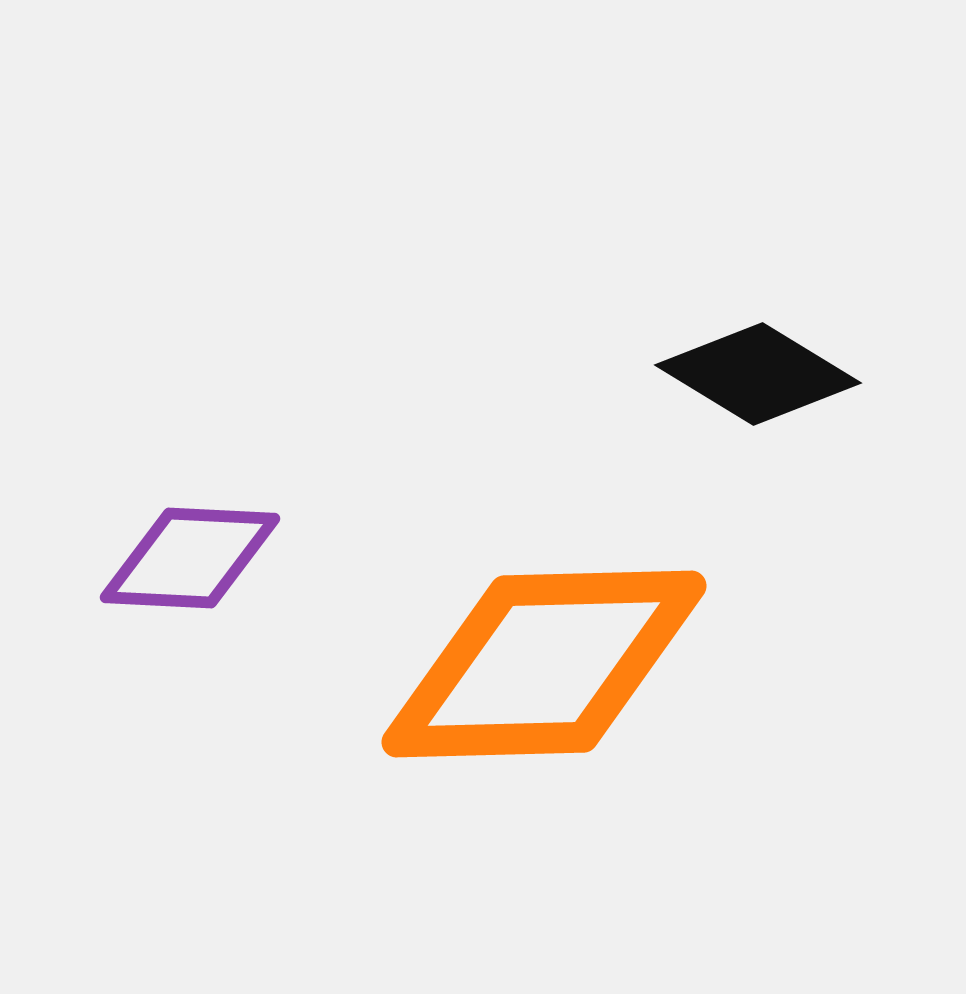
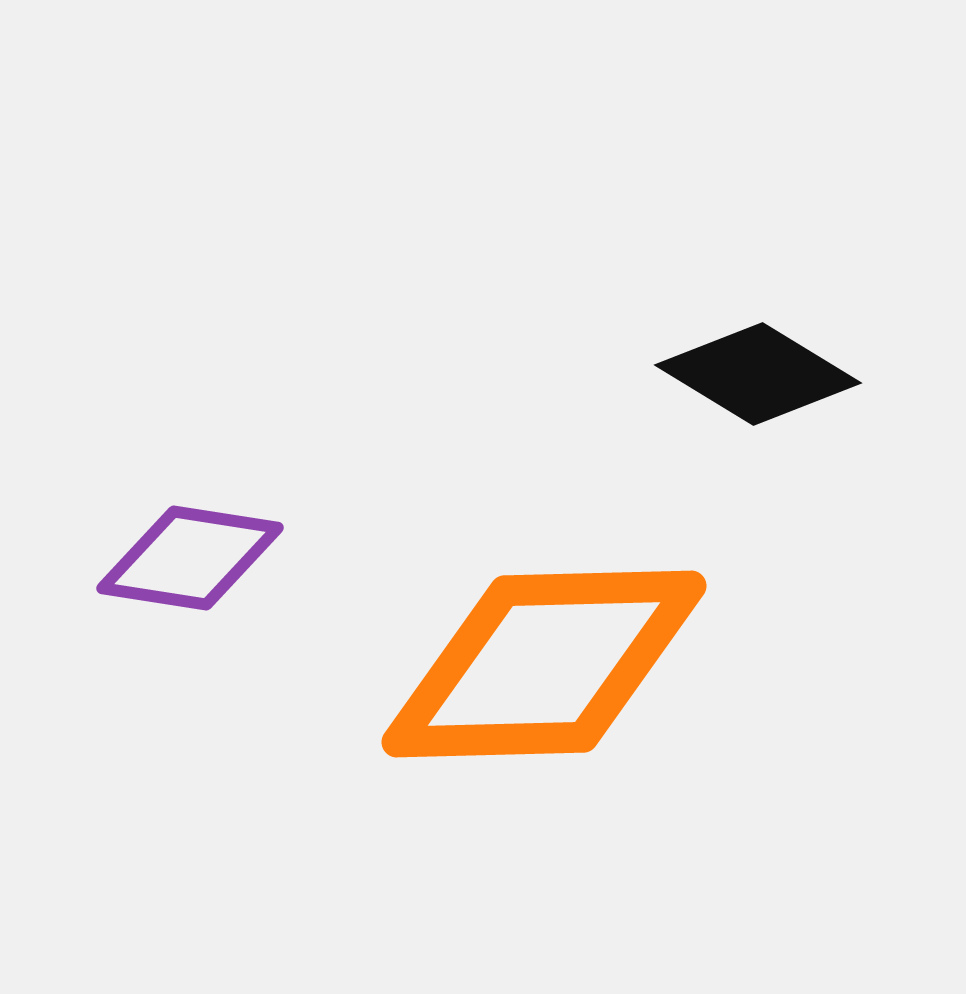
purple diamond: rotated 6 degrees clockwise
